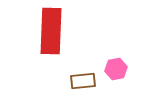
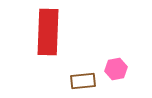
red rectangle: moved 3 px left, 1 px down
